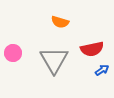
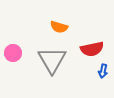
orange semicircle: moved 1 px left, 5 px down
gray triangle: moved 2 px left
blue arrow: moved 1 px right, 1 px down; rotated 136 degrees clockwise
